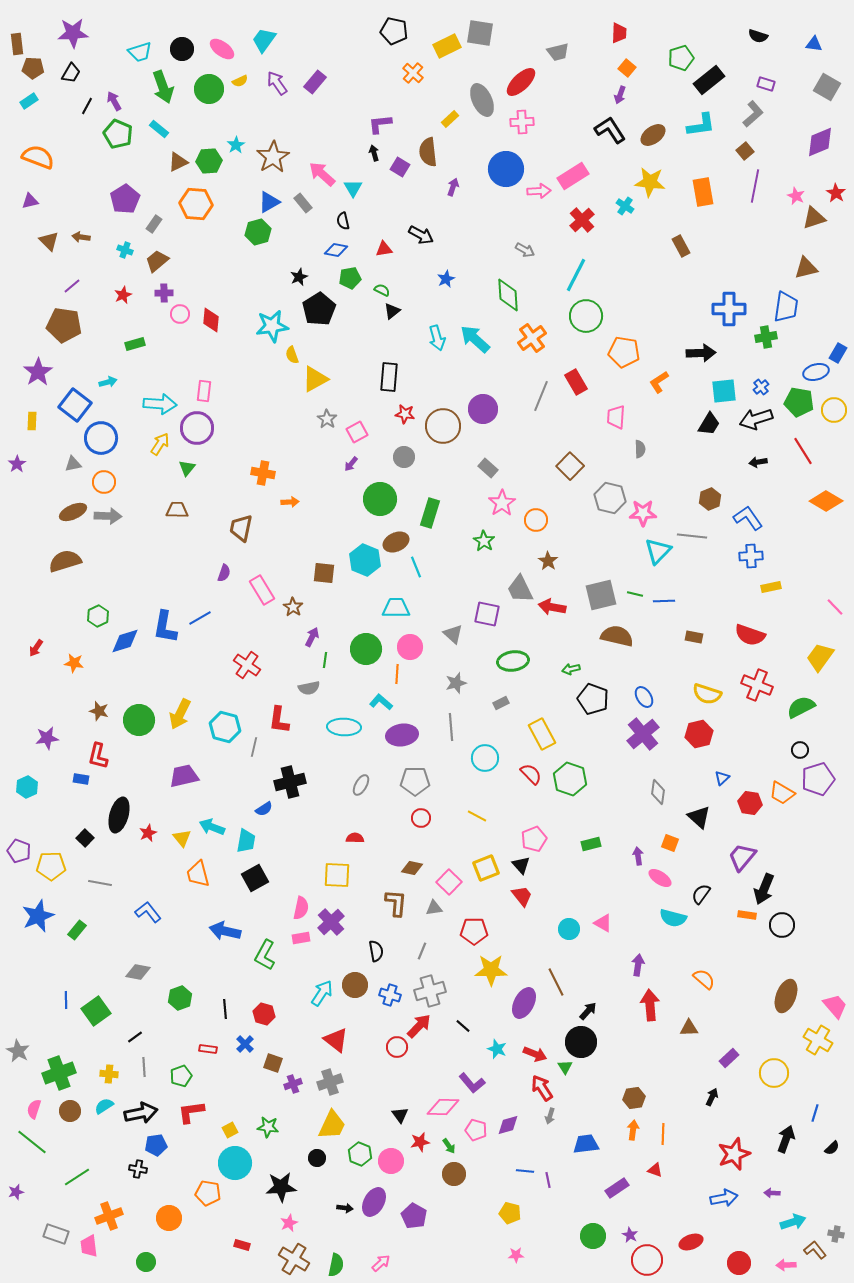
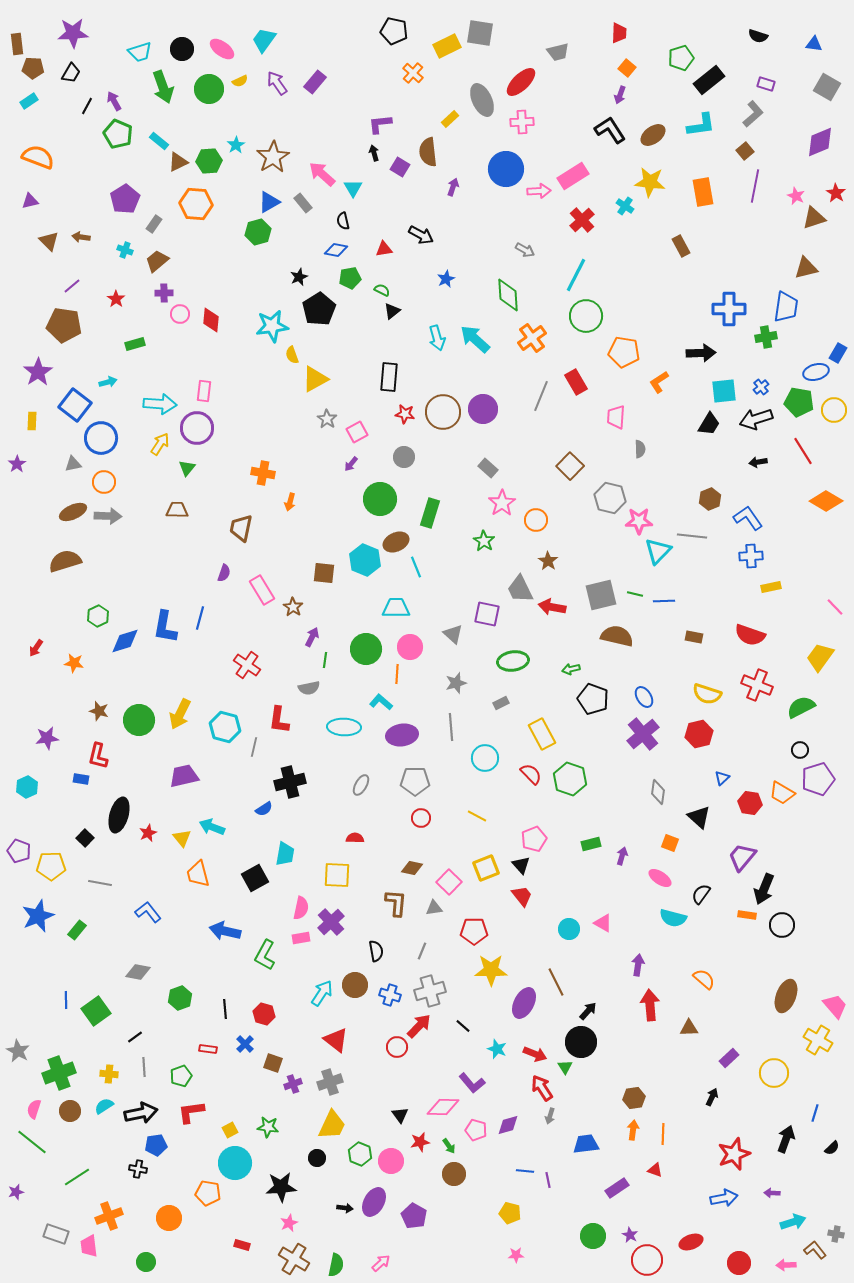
cyan rectangle at (159, 129): moved 12 px down
red star at (123, 295): moved 7 px left, 4 px down; rotated 12 degrees counterclockwise
brown circle at (443, 426): moved 14 px up
orange arrow at (290, 502): rotated 108 degrees clockwise
pink star at (643, 513): moved 4 px left, 8 px down
blue line at (200, 618): rotated 45 degrees counterclockwise
cyan trapezoid at (246, 841): moved 39 px right, 13 px down
purple arrow at (638, 856): moved 16 px left; rotated 24 degrees clockwise
